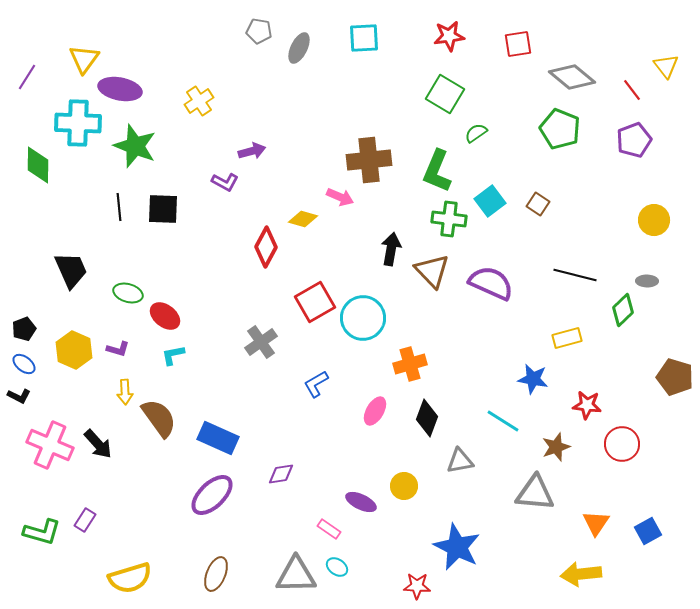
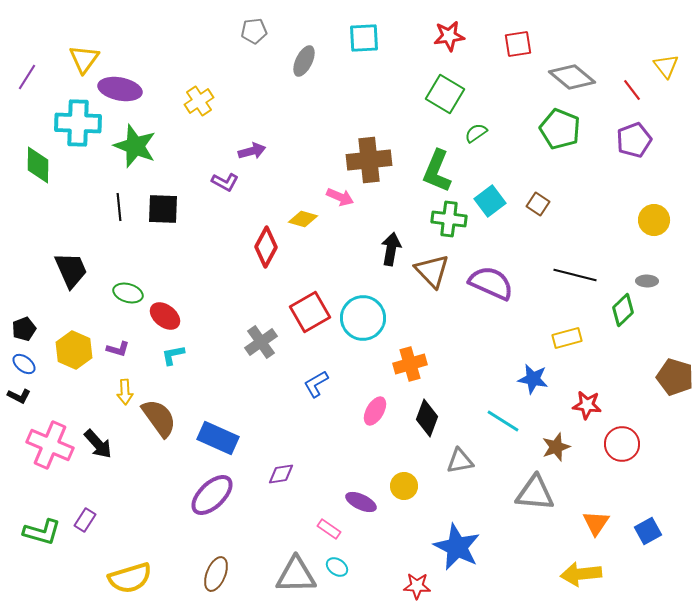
gray pentagon at (259, 31): moved 5 px left; rotated 15 degrees counterclockwise
gray ellipse at (299, 48): moved 5 px right, 13 px down
red square at (315, 302): moved 5 px left, 10 px down
